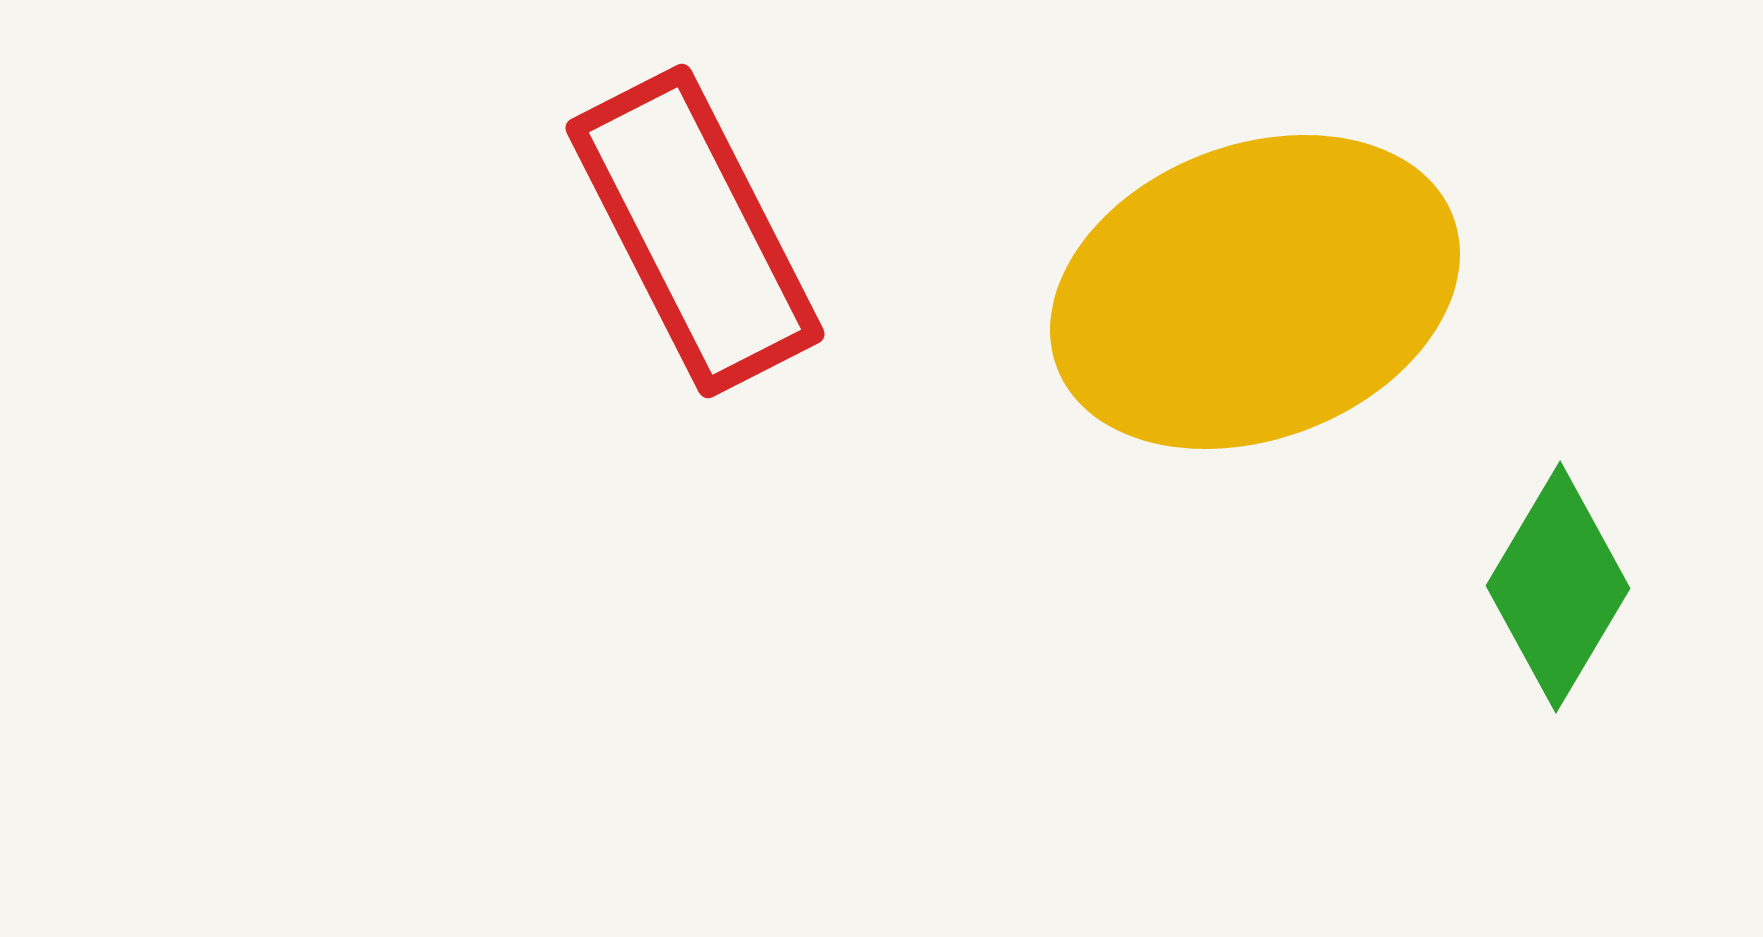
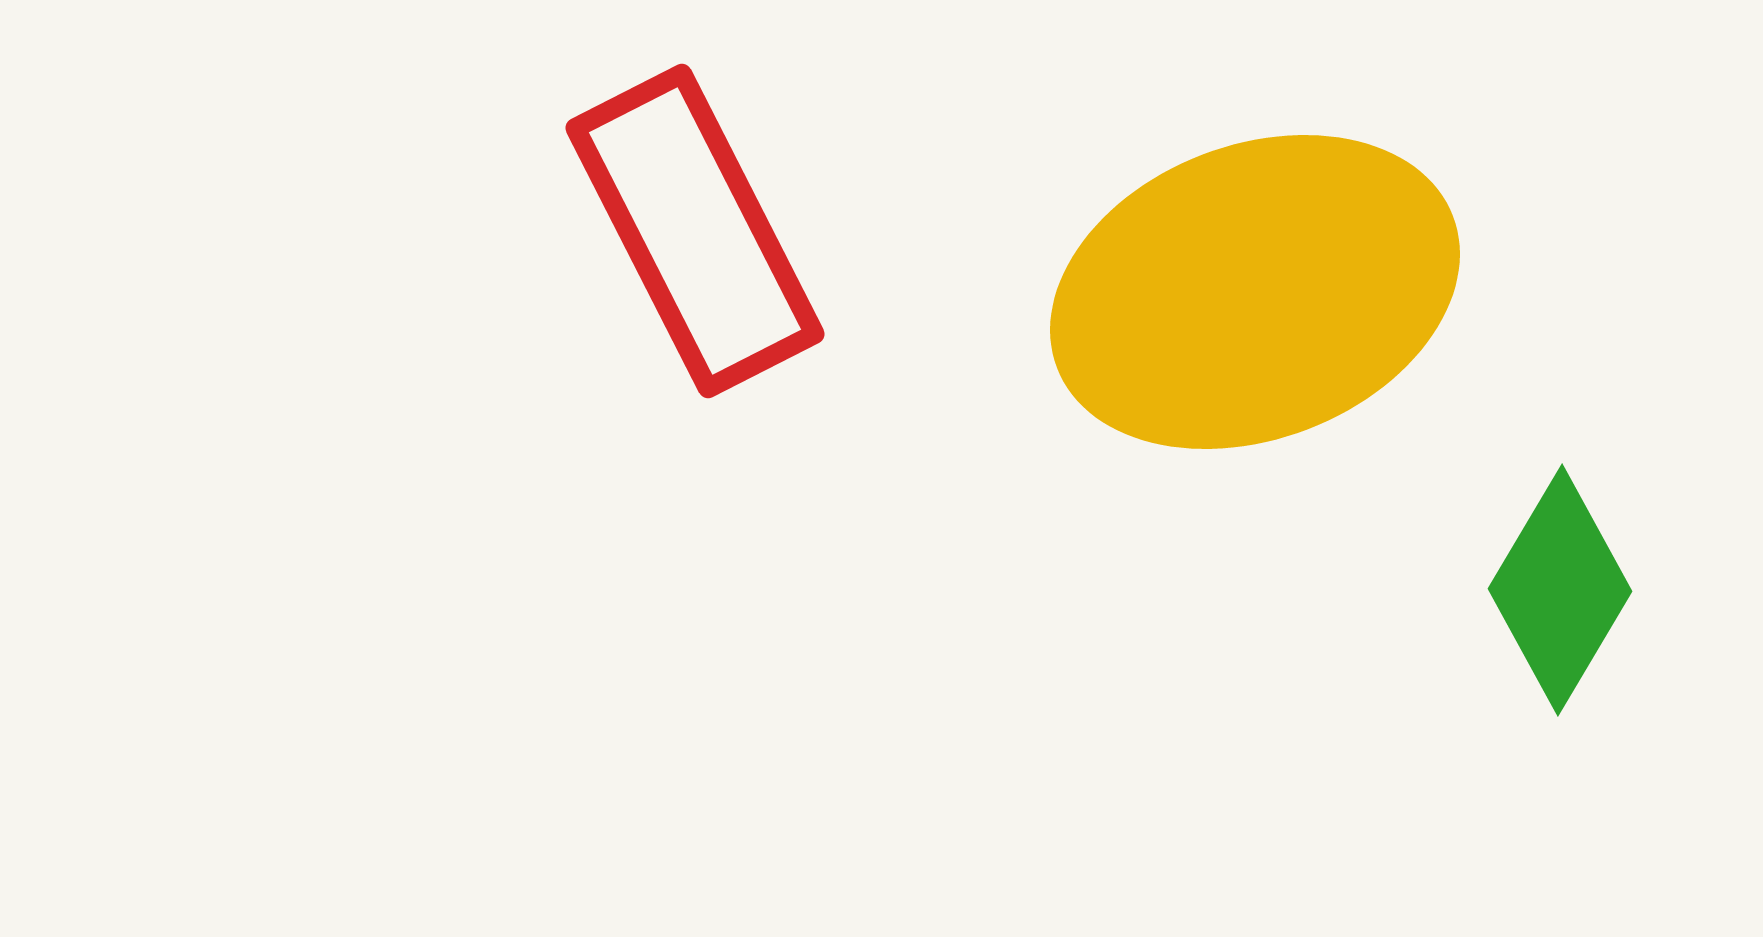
green diamond: moved 2 px right, 3 px down
